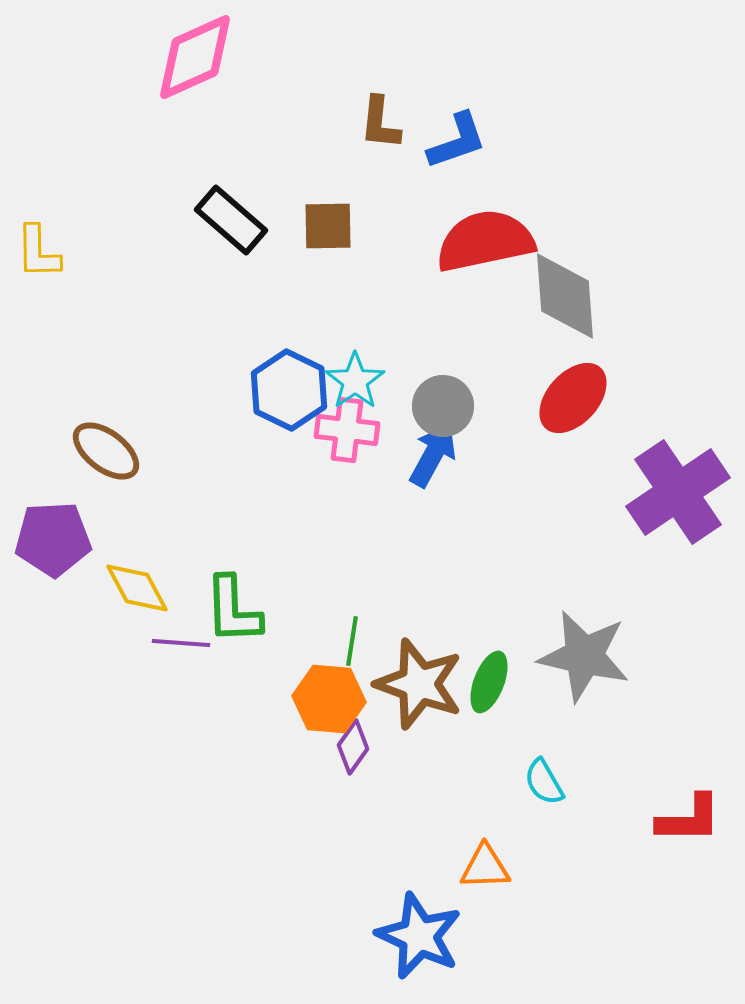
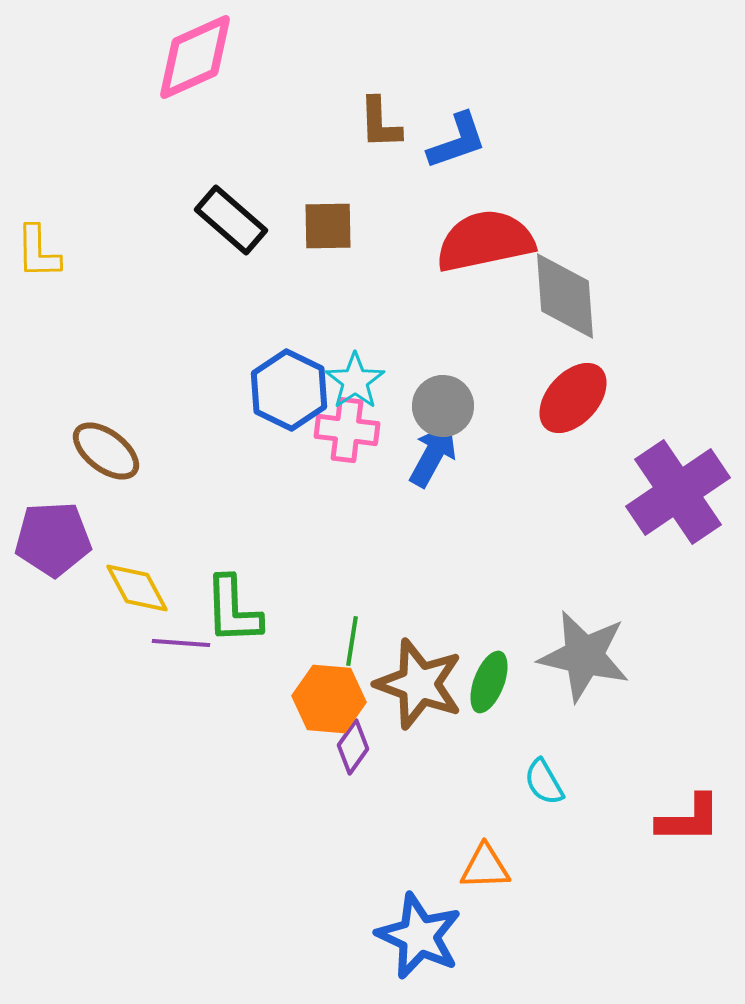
brown L-shape: rotated 8 degrees counterclockwise
